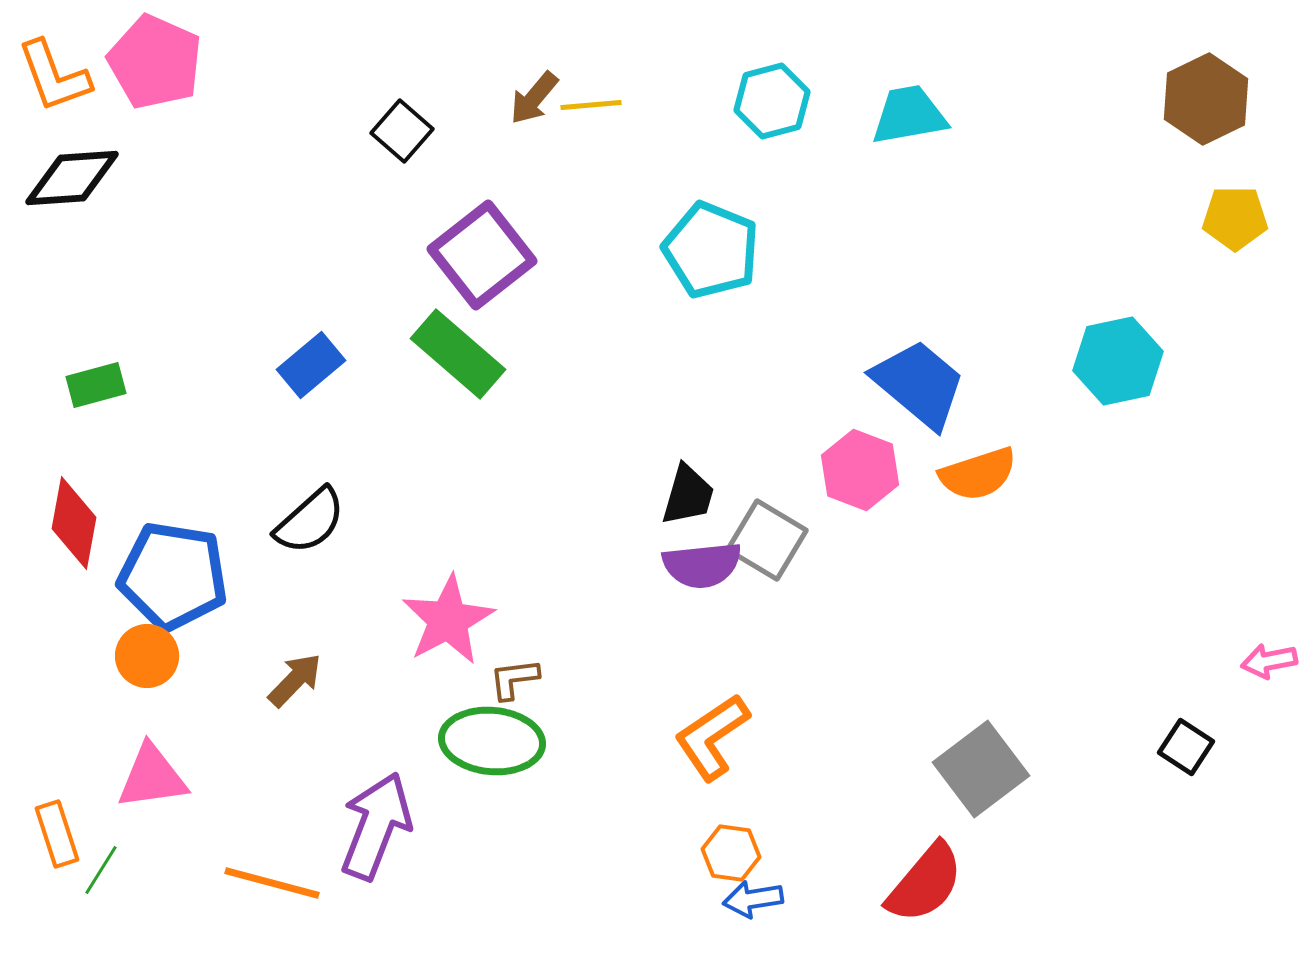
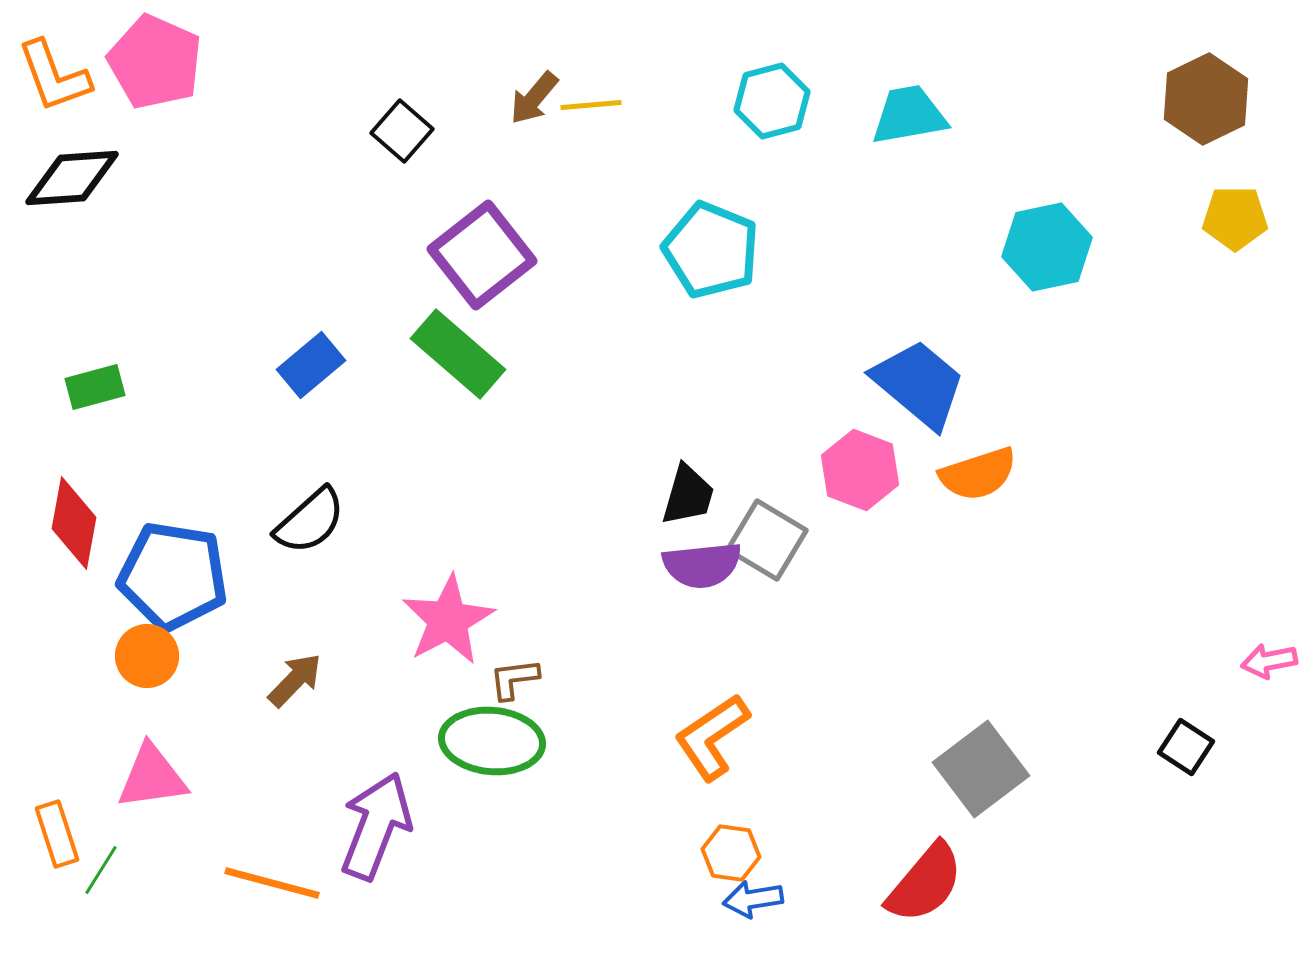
cyan hexagon at (1118, 361): moved 71 px left, 114 px up
green rectangle at (96, 385): moved 1 px left, 2 px down
